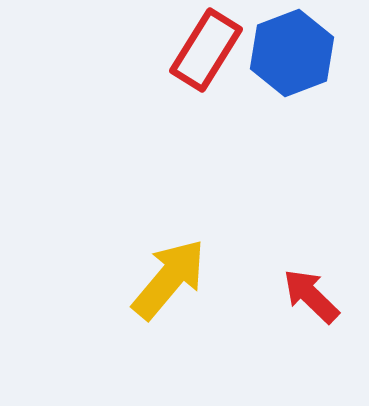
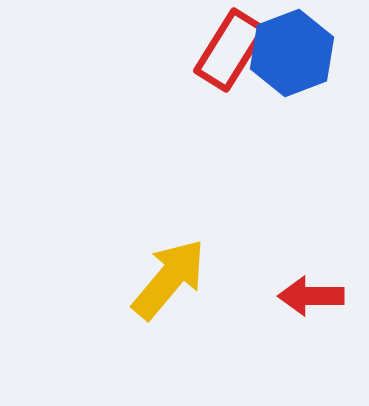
red rectangle: moved 24 px right
red arrow: rotated 44 degrees counterclockwise
